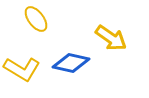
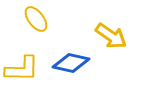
yellow arrow: moved 2 px up
yellow L-shape: rotated 30 degrees counterclockwise
